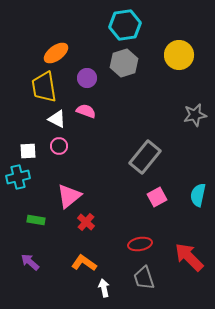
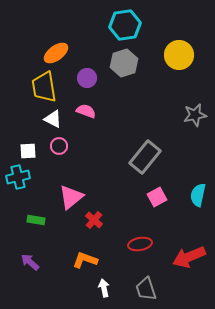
white triangle: moved 4 px left
pink triangle: moved 2 px right, 1 px down
red cross: moved 8 px right, 2 px up
red arrow: rotated 68 degrees counterclockwise
orange L-shape: moved 1 px right, 3 px up; rotated 15 degrees counterclockwise
gray trapezoid: moved 2 px right, 11 px down
